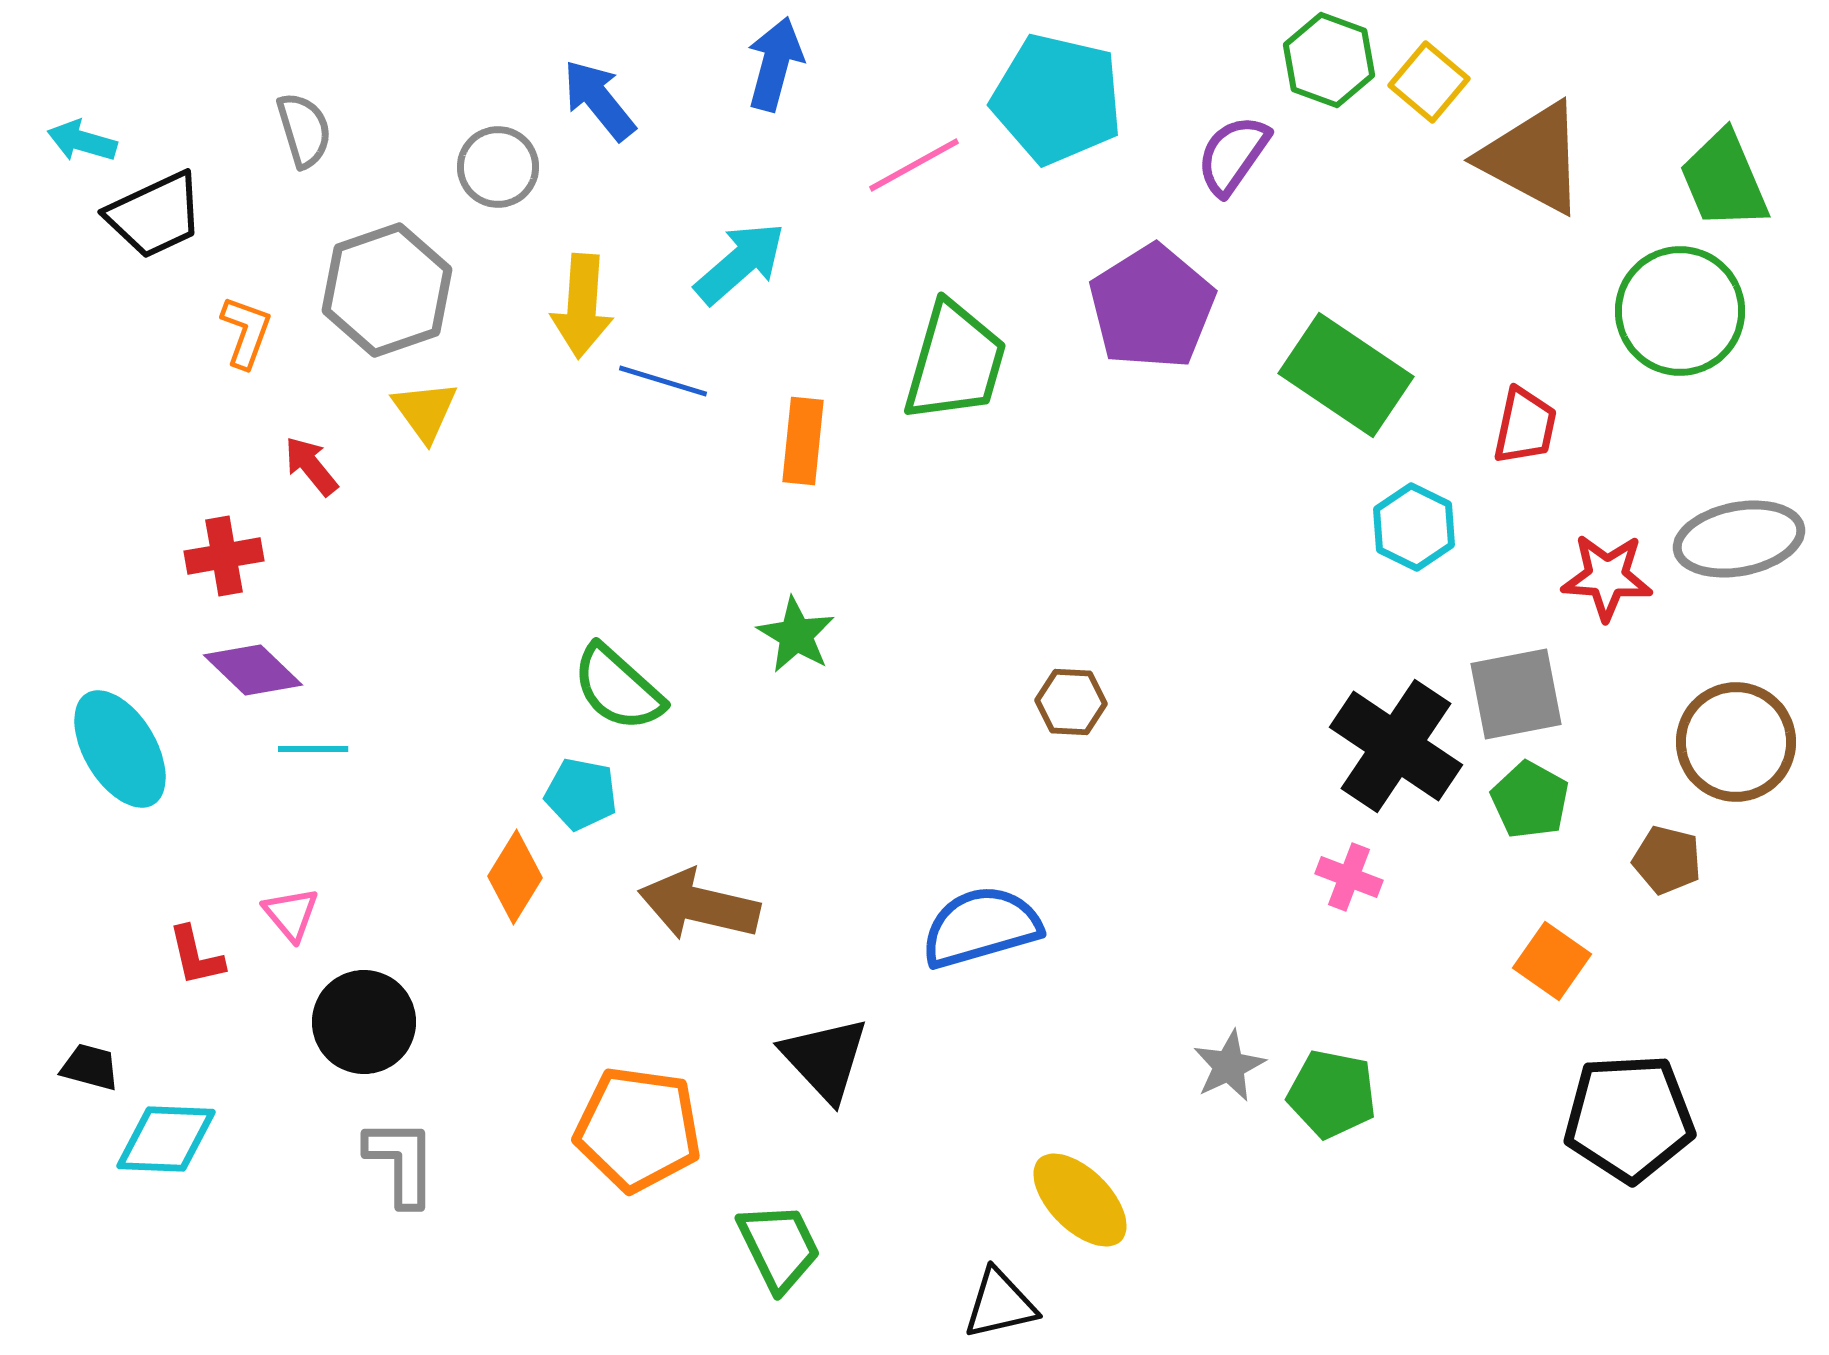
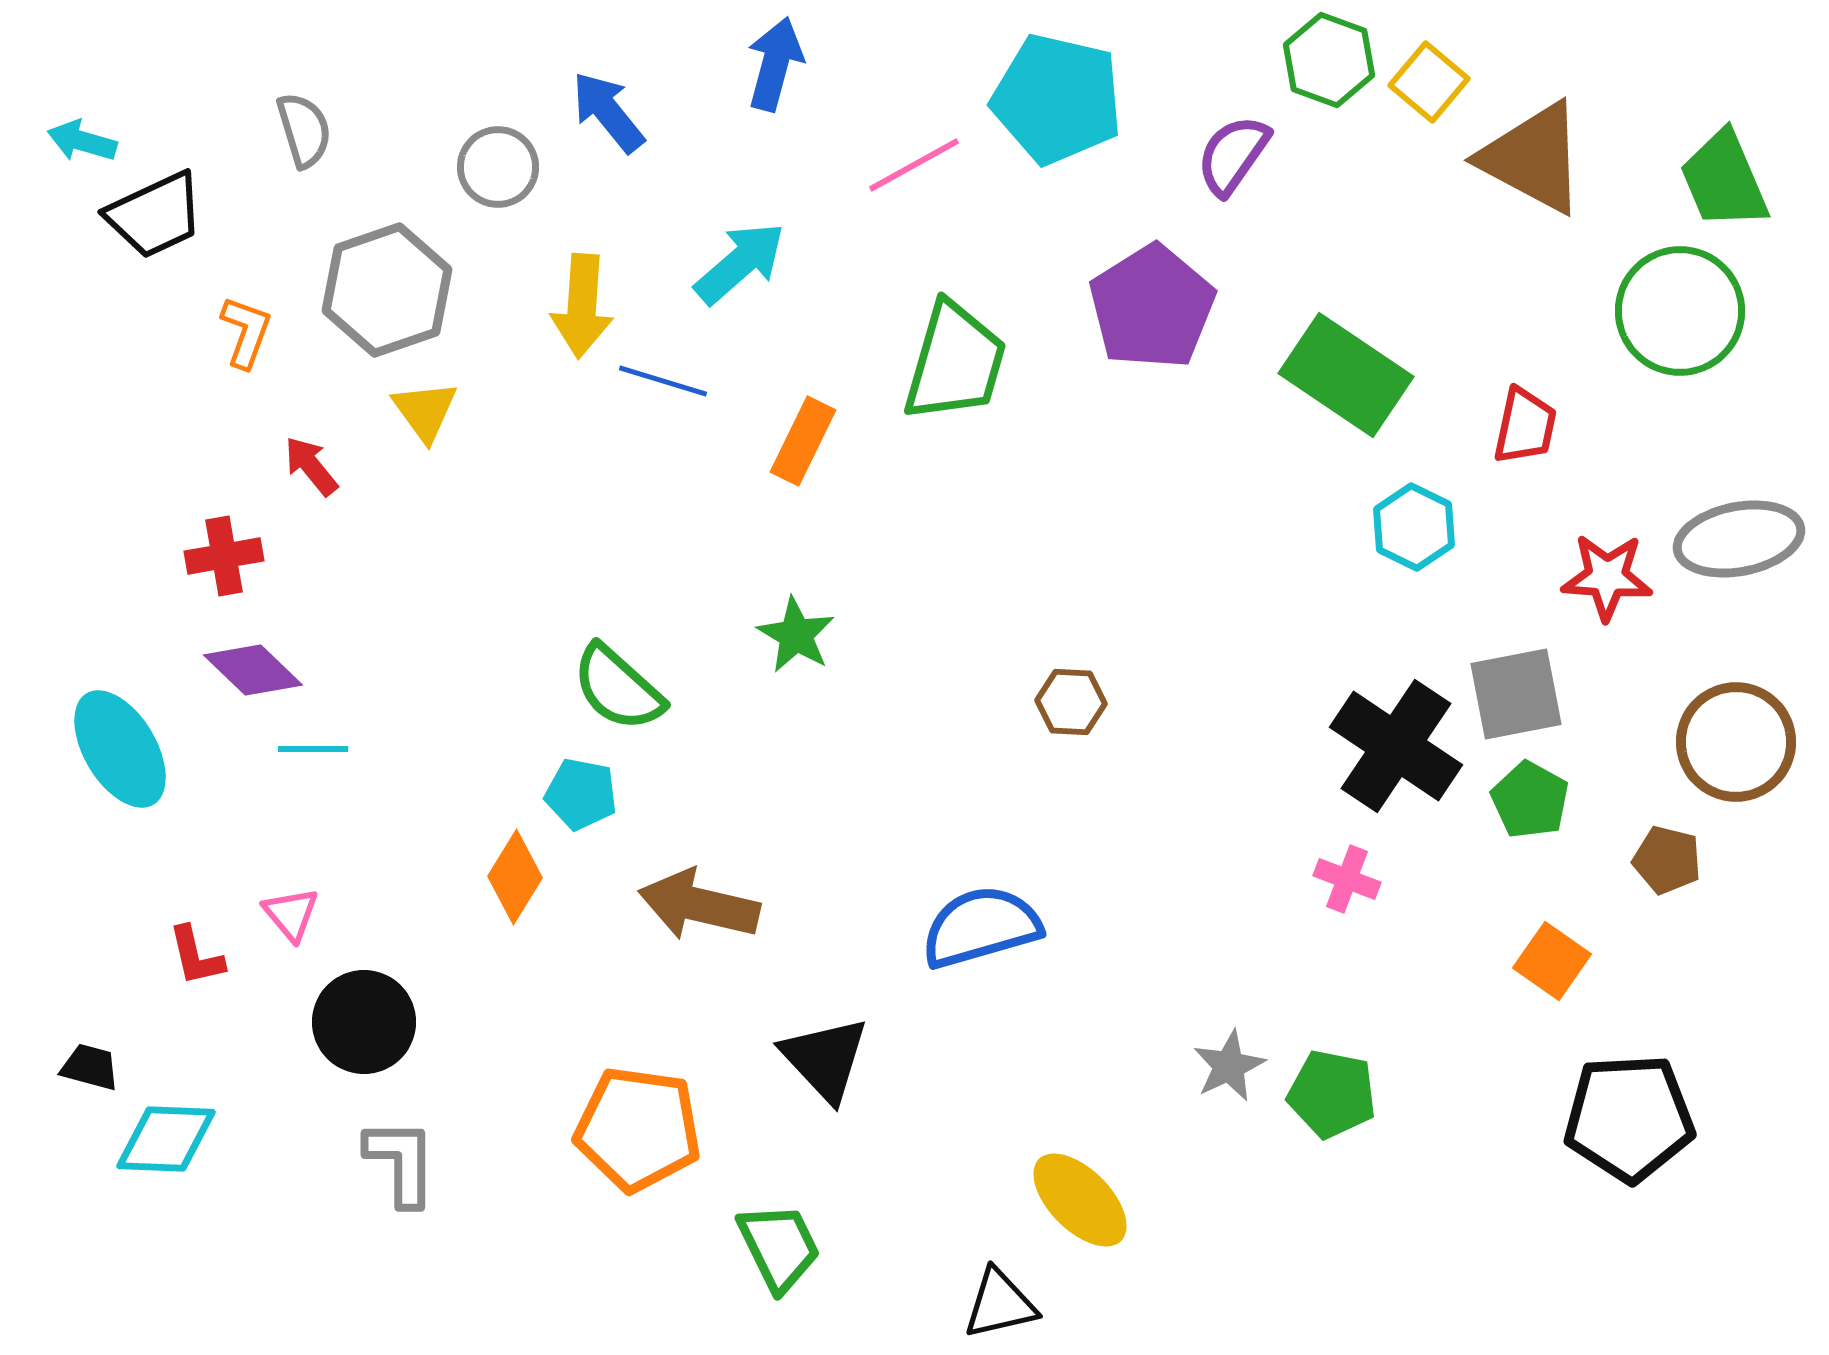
blue arrow at (599, 100): moved 9 px right, 12 px down
orange rectangle at (803, 441): rotated 20 degrees clockwise
pink cross at (1349, 877): moved 2 px left, 2 px down
